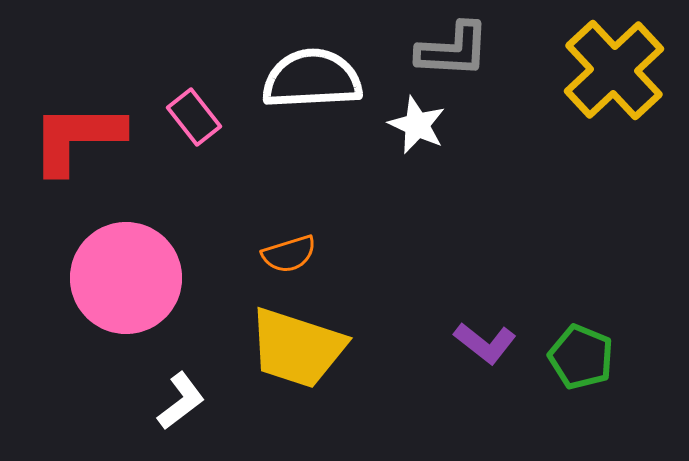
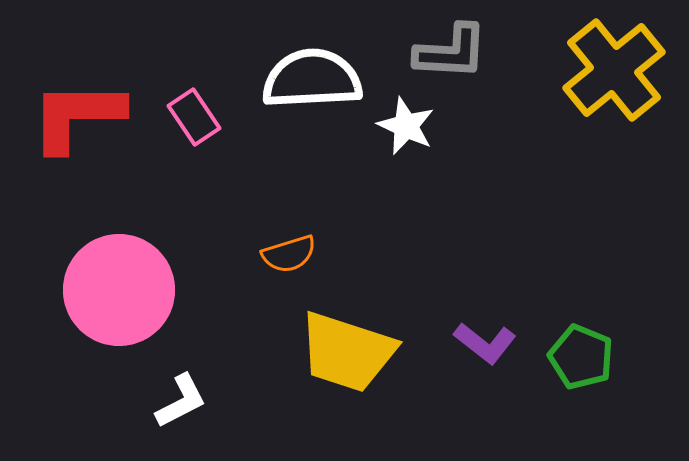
gray L-shape: moved 2 px left, 2 px down
yellow cross: rotated 4 degrees clockwise
pink rectangle: rotated 4 degrees clockwise
white star: moved 11 px left, 1 px down
red L-shape: moved 22 px up
pink circle: moved 7 px left, 12 px down
yellow trapezoid: moved 50 px right, 4 px down
white L-shape: rotated 10 degrees clockwise
